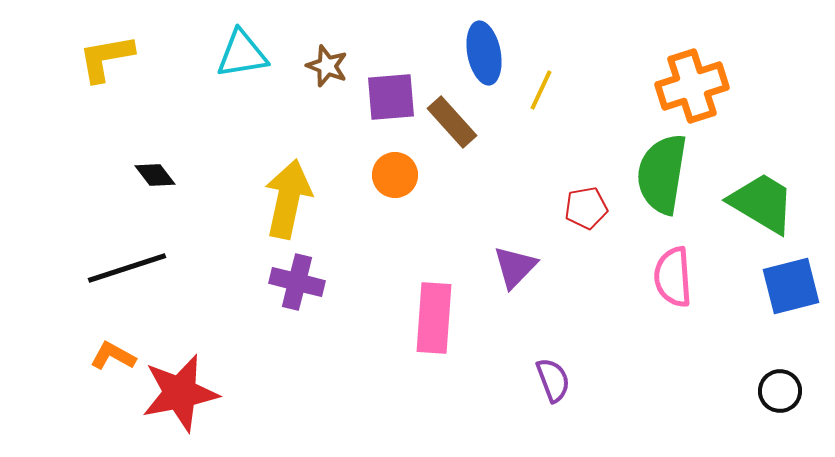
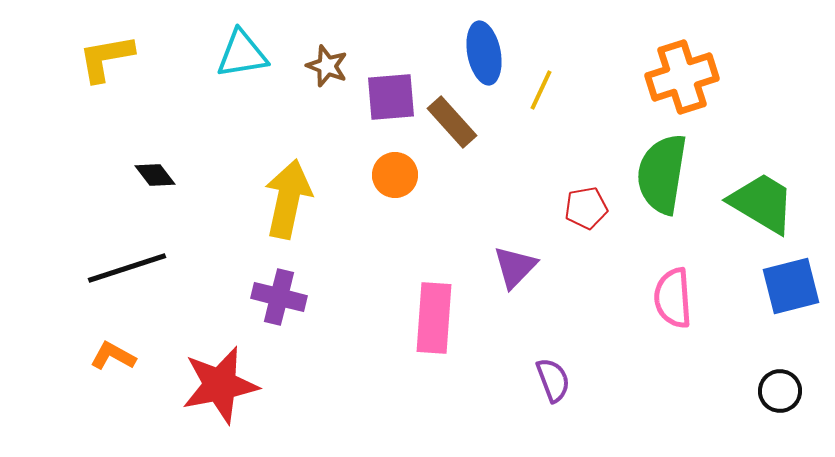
orange cross: moved 10 px left, 9 px up
pink semicircle: moved 21 px down
purple cross: moved 18 px left, 15 px down
red star: moved 40 px right, 8 px up
